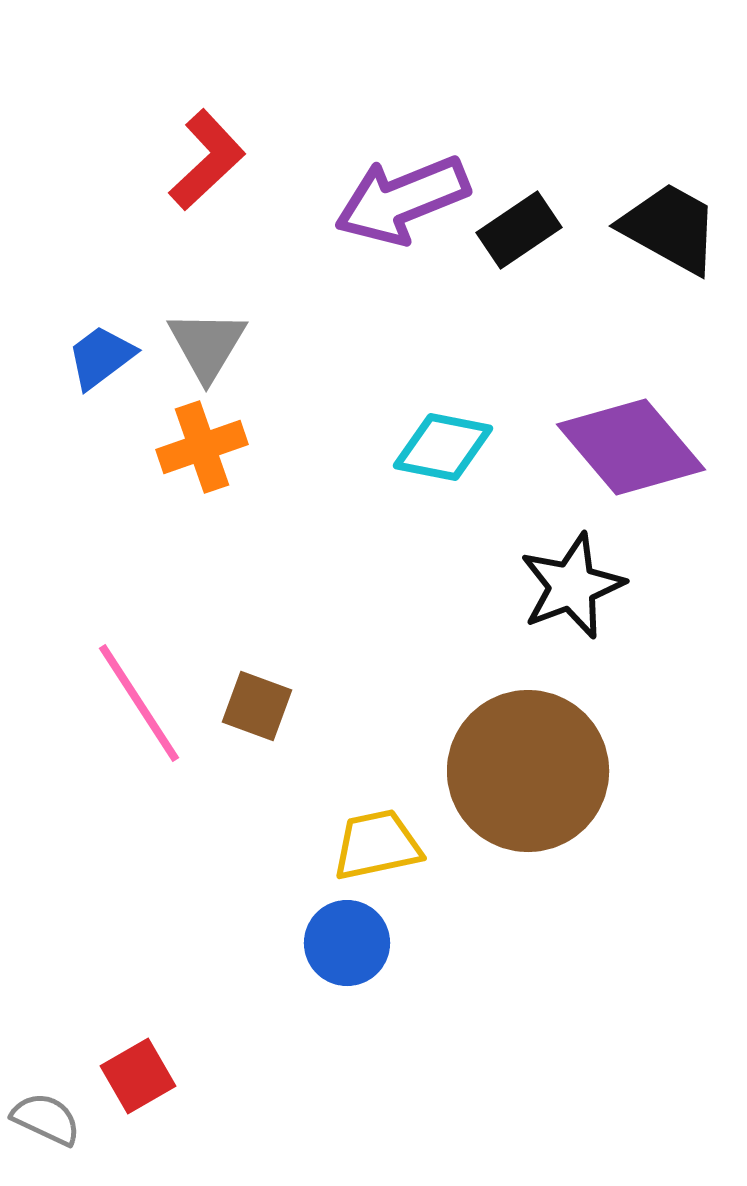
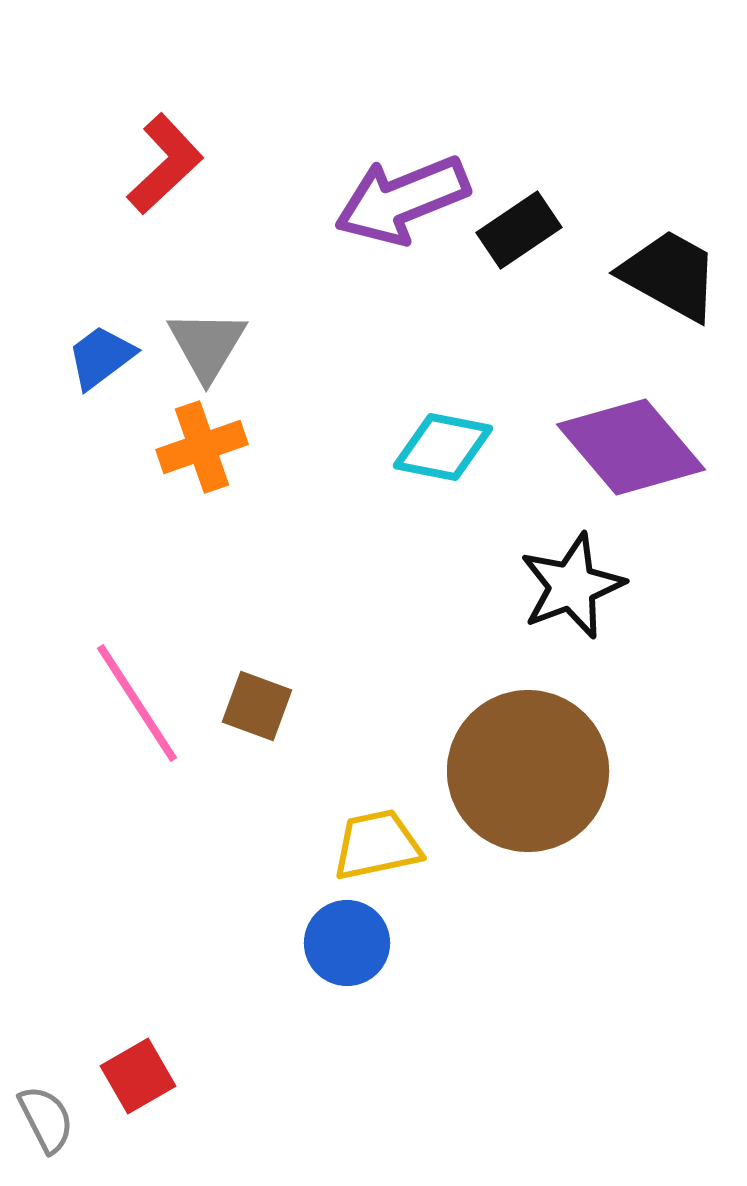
red L-shape: moved 42 px left, 4 px down
black trapezoid: moved 47 px down
pink line: moved 2 px left
gray semicircle: rotated 38 degrees clockwise
